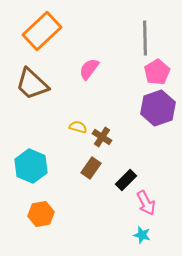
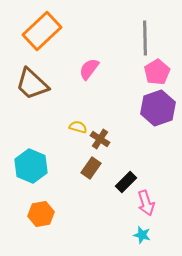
brown cross: moved 2 px left, 2 px down
black rectangle: moved 2 px down
pink arrow: rotated 10 degrees clockwise
